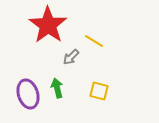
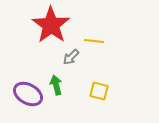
red star: moved 3 px right
yellow line: rotated 24 degrees counterclockwise
green arrow: moved 1 px left, 3 px up
purple ellipse: rotated 44 degrees counterclockwise
